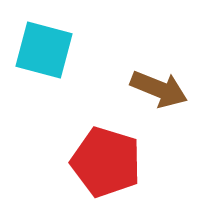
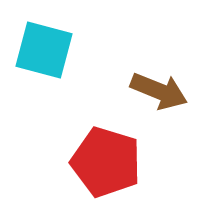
brown arrow: moved 2 px down
